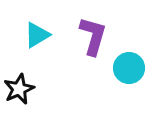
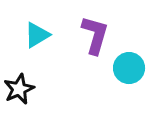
purple L-shape: moved 2 px right, 1 px up
